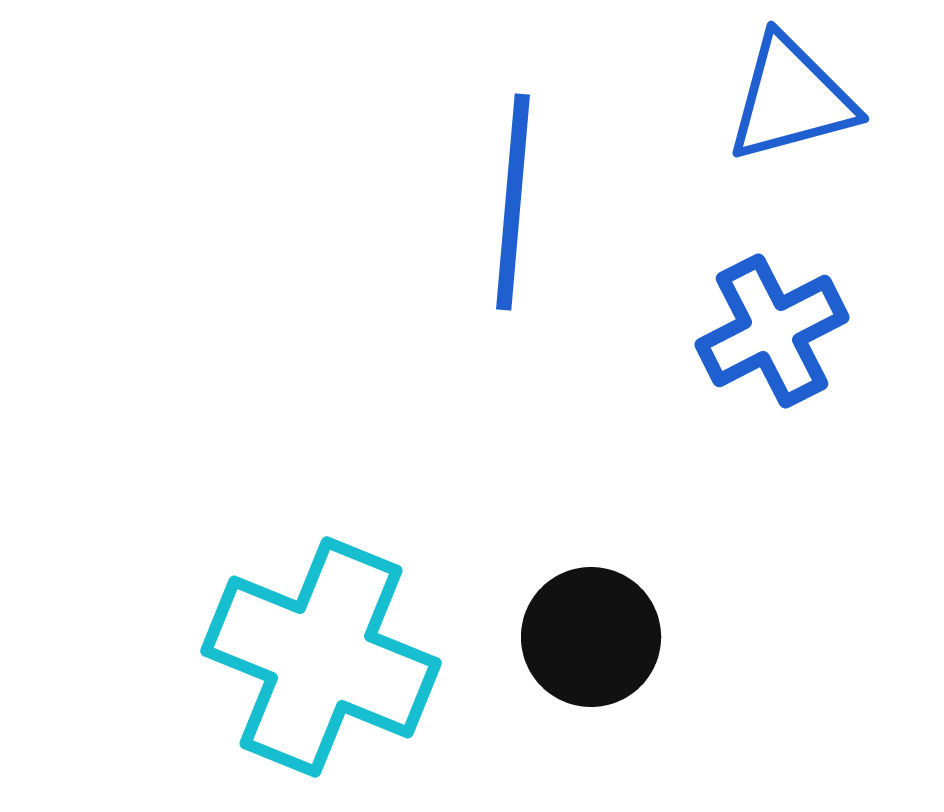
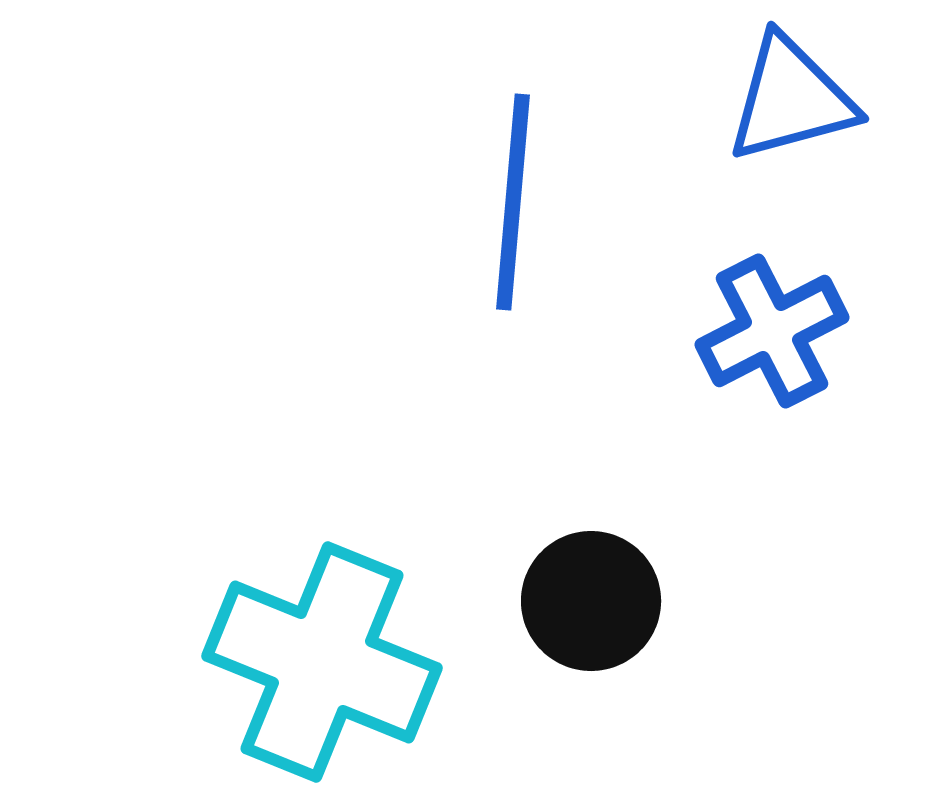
black circle: moved 36 px up
cyan cross: moved 1 px right, 5 px down
